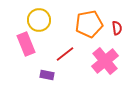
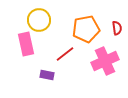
orange pentagon: moved 3 px left, 5 px down
pink rectangle: rotated 10 degrees clockwise
pink cross: rotated 16 degrees clockwise
